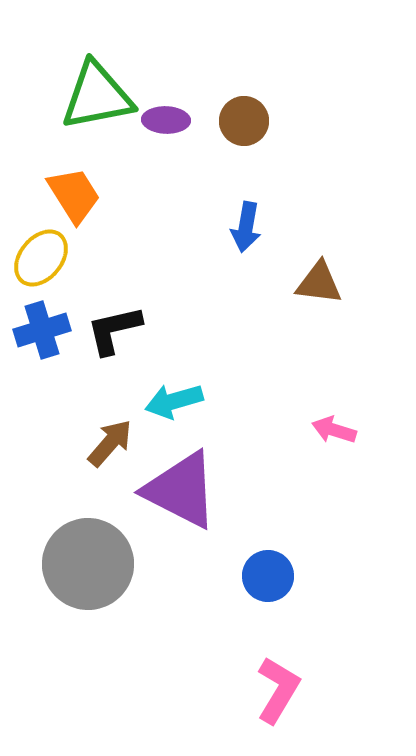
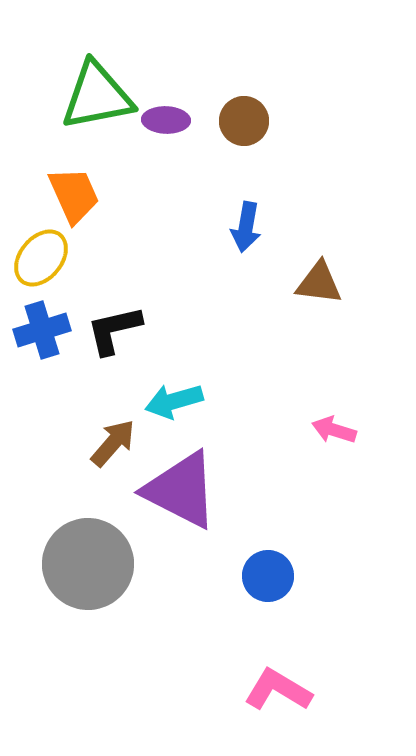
orange trapezoid: rotated 8 degrees clockwise
brown arrow: moved 3 px right
pink L-shape: rotated 90 degrees counterclockwise
